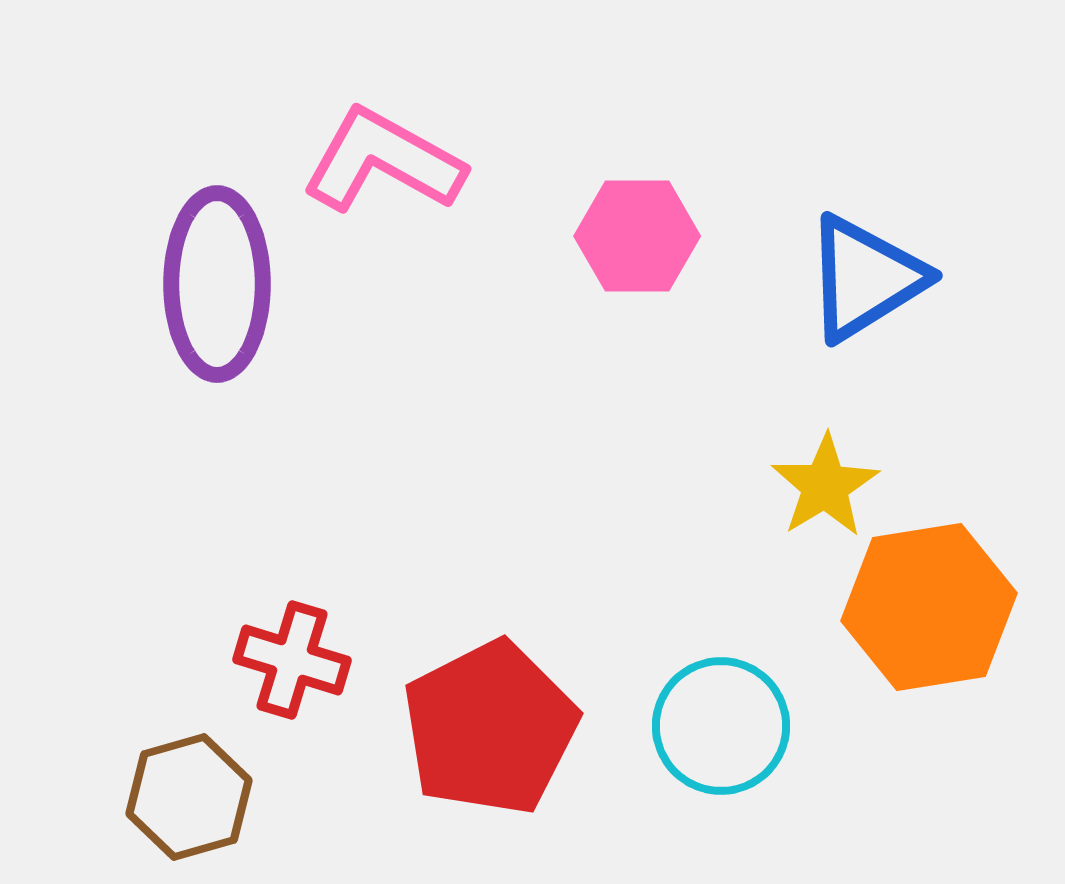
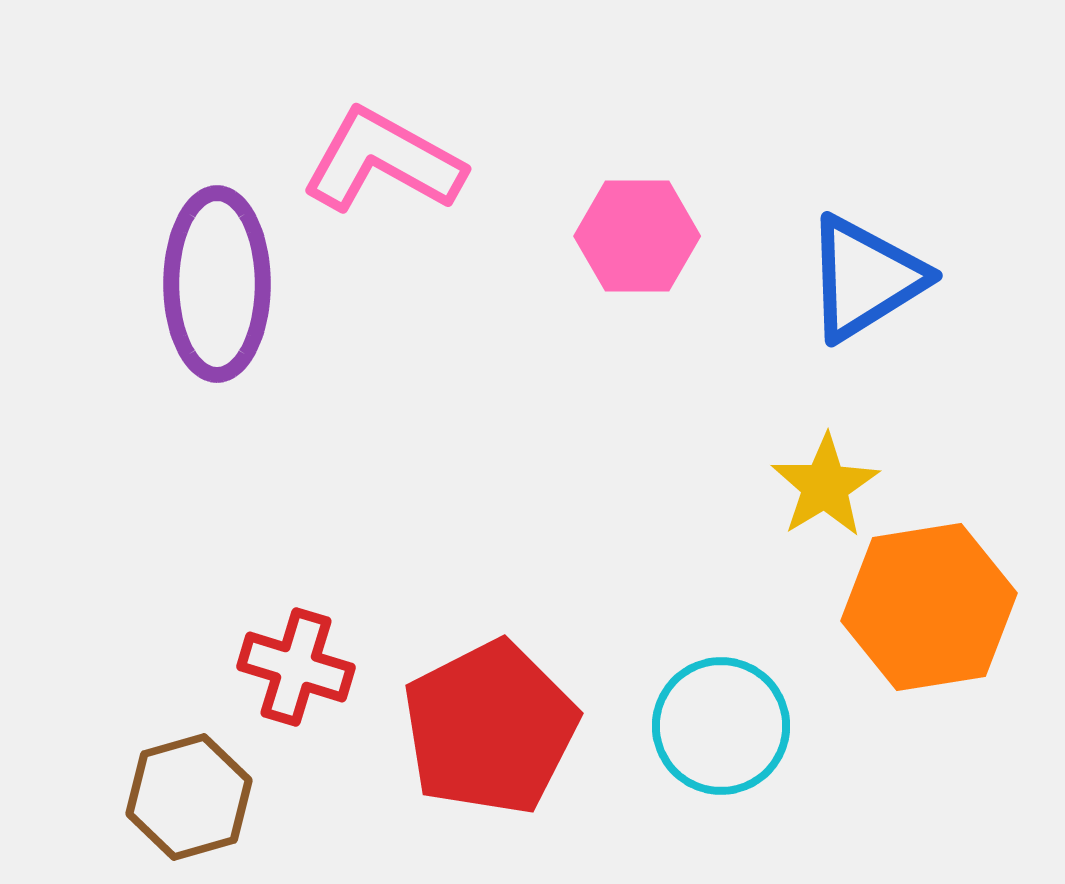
red cross: moved 4 px right, 7 px down
